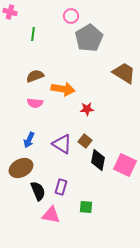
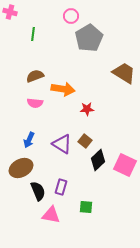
black diamond: rotated 35 degrees clockwise
